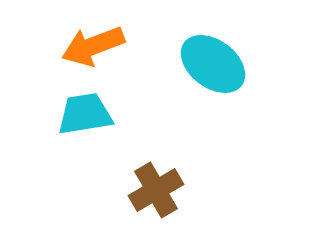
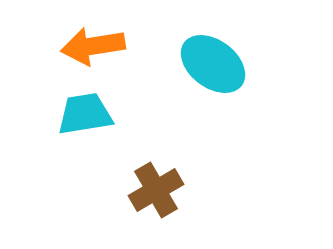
orange arrow: rotated 12 degrees clockwise
